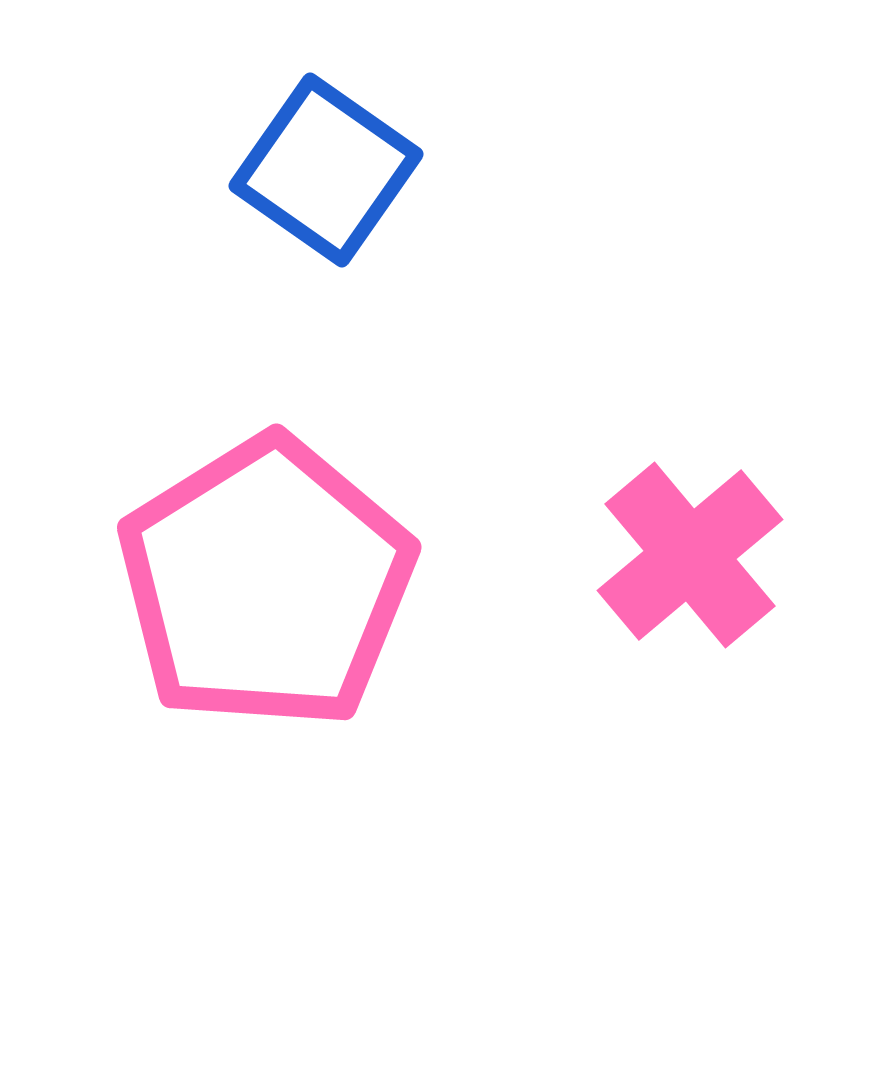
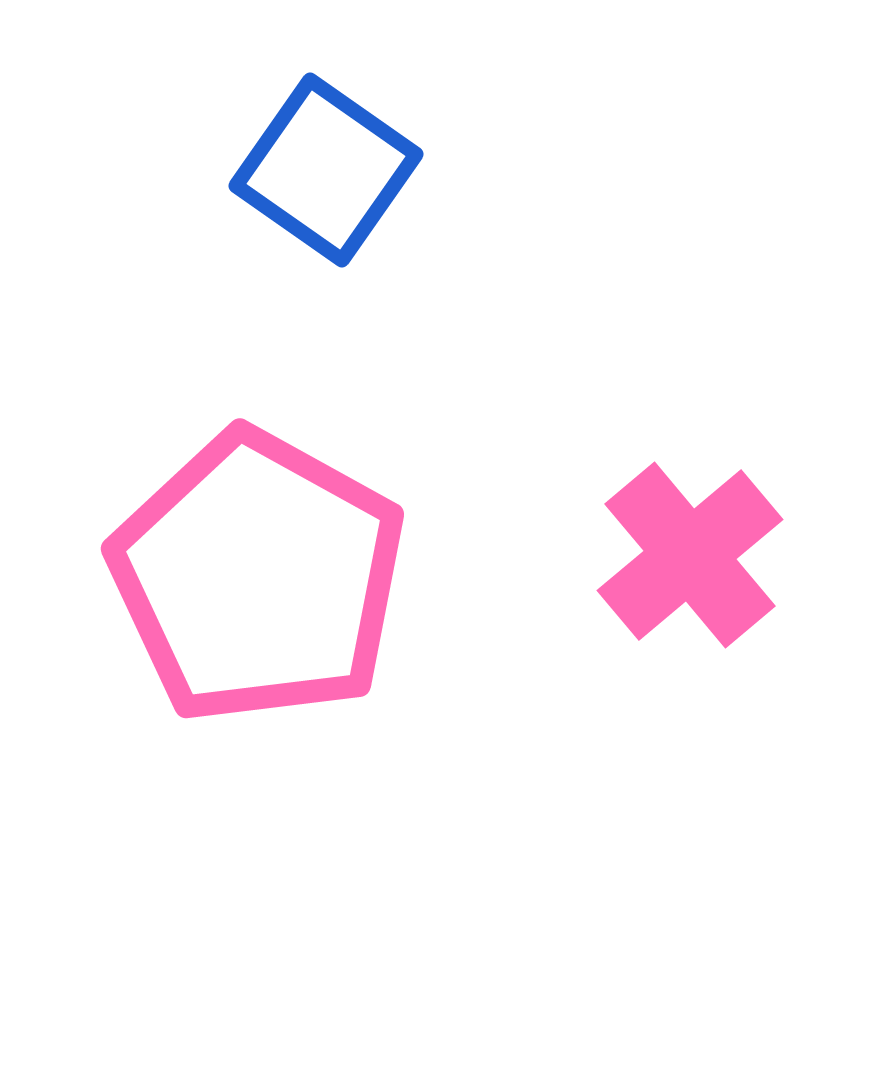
pink pentagon: moved 8 px left, 6 px up; rotated 11 degrees counterclockwise
